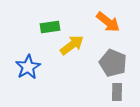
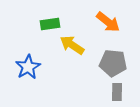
green rectangle: moved 3 px up
yellow arrow: rotated 110 degrees counterclockwise
gray pentagon: rotated 16 degrees counterclockwise
